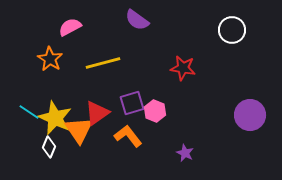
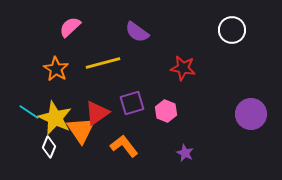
purple semicircle: moved 12 px down
pink semicircle: rotated 15 degrees counterclockwise
orange star: moved 6 px right, 10 px down
pink hexagon: moved 11 px right
purple circle: moved 1 px right, 1 px up
orange triangle: moved 2 px right
orange L-shape: moved 4 px left, 10 px down
